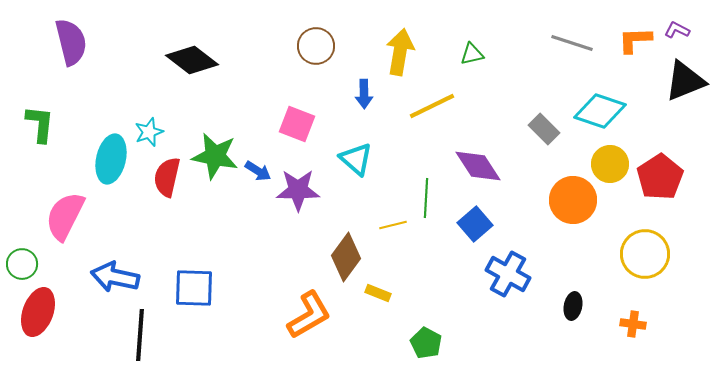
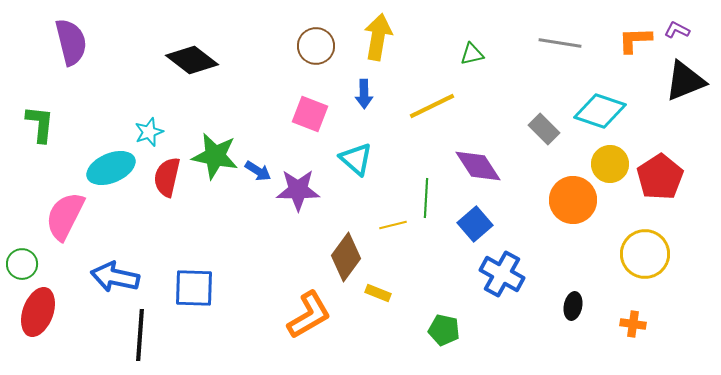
gray line at (572, 43): moved 12 px left; rotated 9 degrees counterclockwise
yellow arrow at (400, 52): moved 22 px left, 15 px up
pink square at (297, 124): moved 13 px right, 10 px up
cyan ellipse at (111, 159): moved 9 px down; rotated 54 degrees clockwise
blue cross at (508, 274): moved 6 px left
green pentagon at (426, 343): moved 18 px right, 13 px up; rotated 16 degrees counterclockwise
